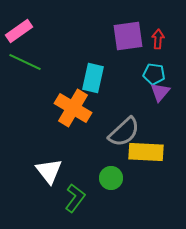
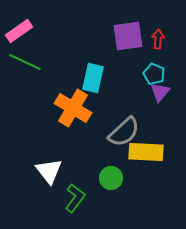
cyan pentagon: rotated 15 degrees clockwise
